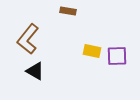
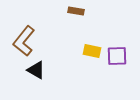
brown rectangle: moved 8 px right
brown L-shape: moved 4 px left, 2 px down
black triangle: moved 1 px right, 1 px up
